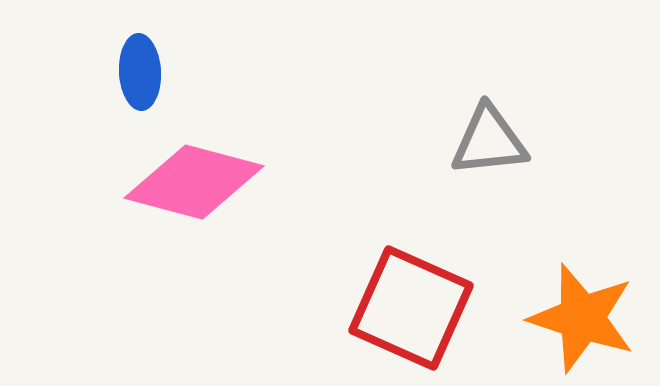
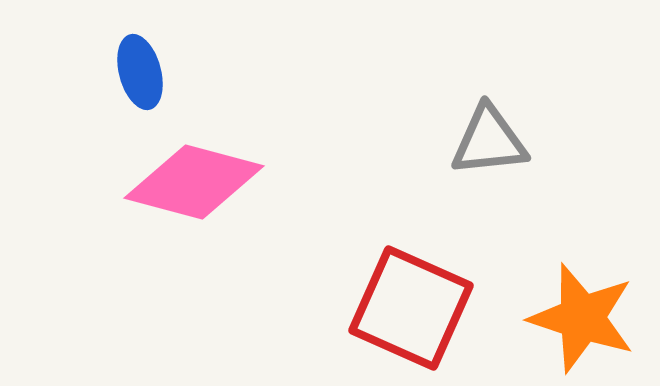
blue ellipse: rotated 12 degrees counterclockwise
